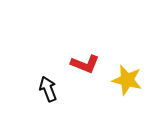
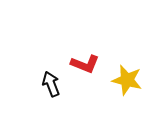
black arrow: moved 3 px right, 5 px up
